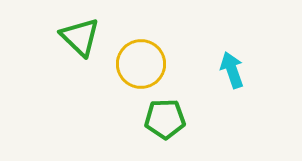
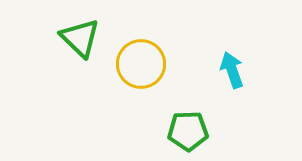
green triangle: moved 1 px down
green pentagon: moved 23 px right, 12 px down
